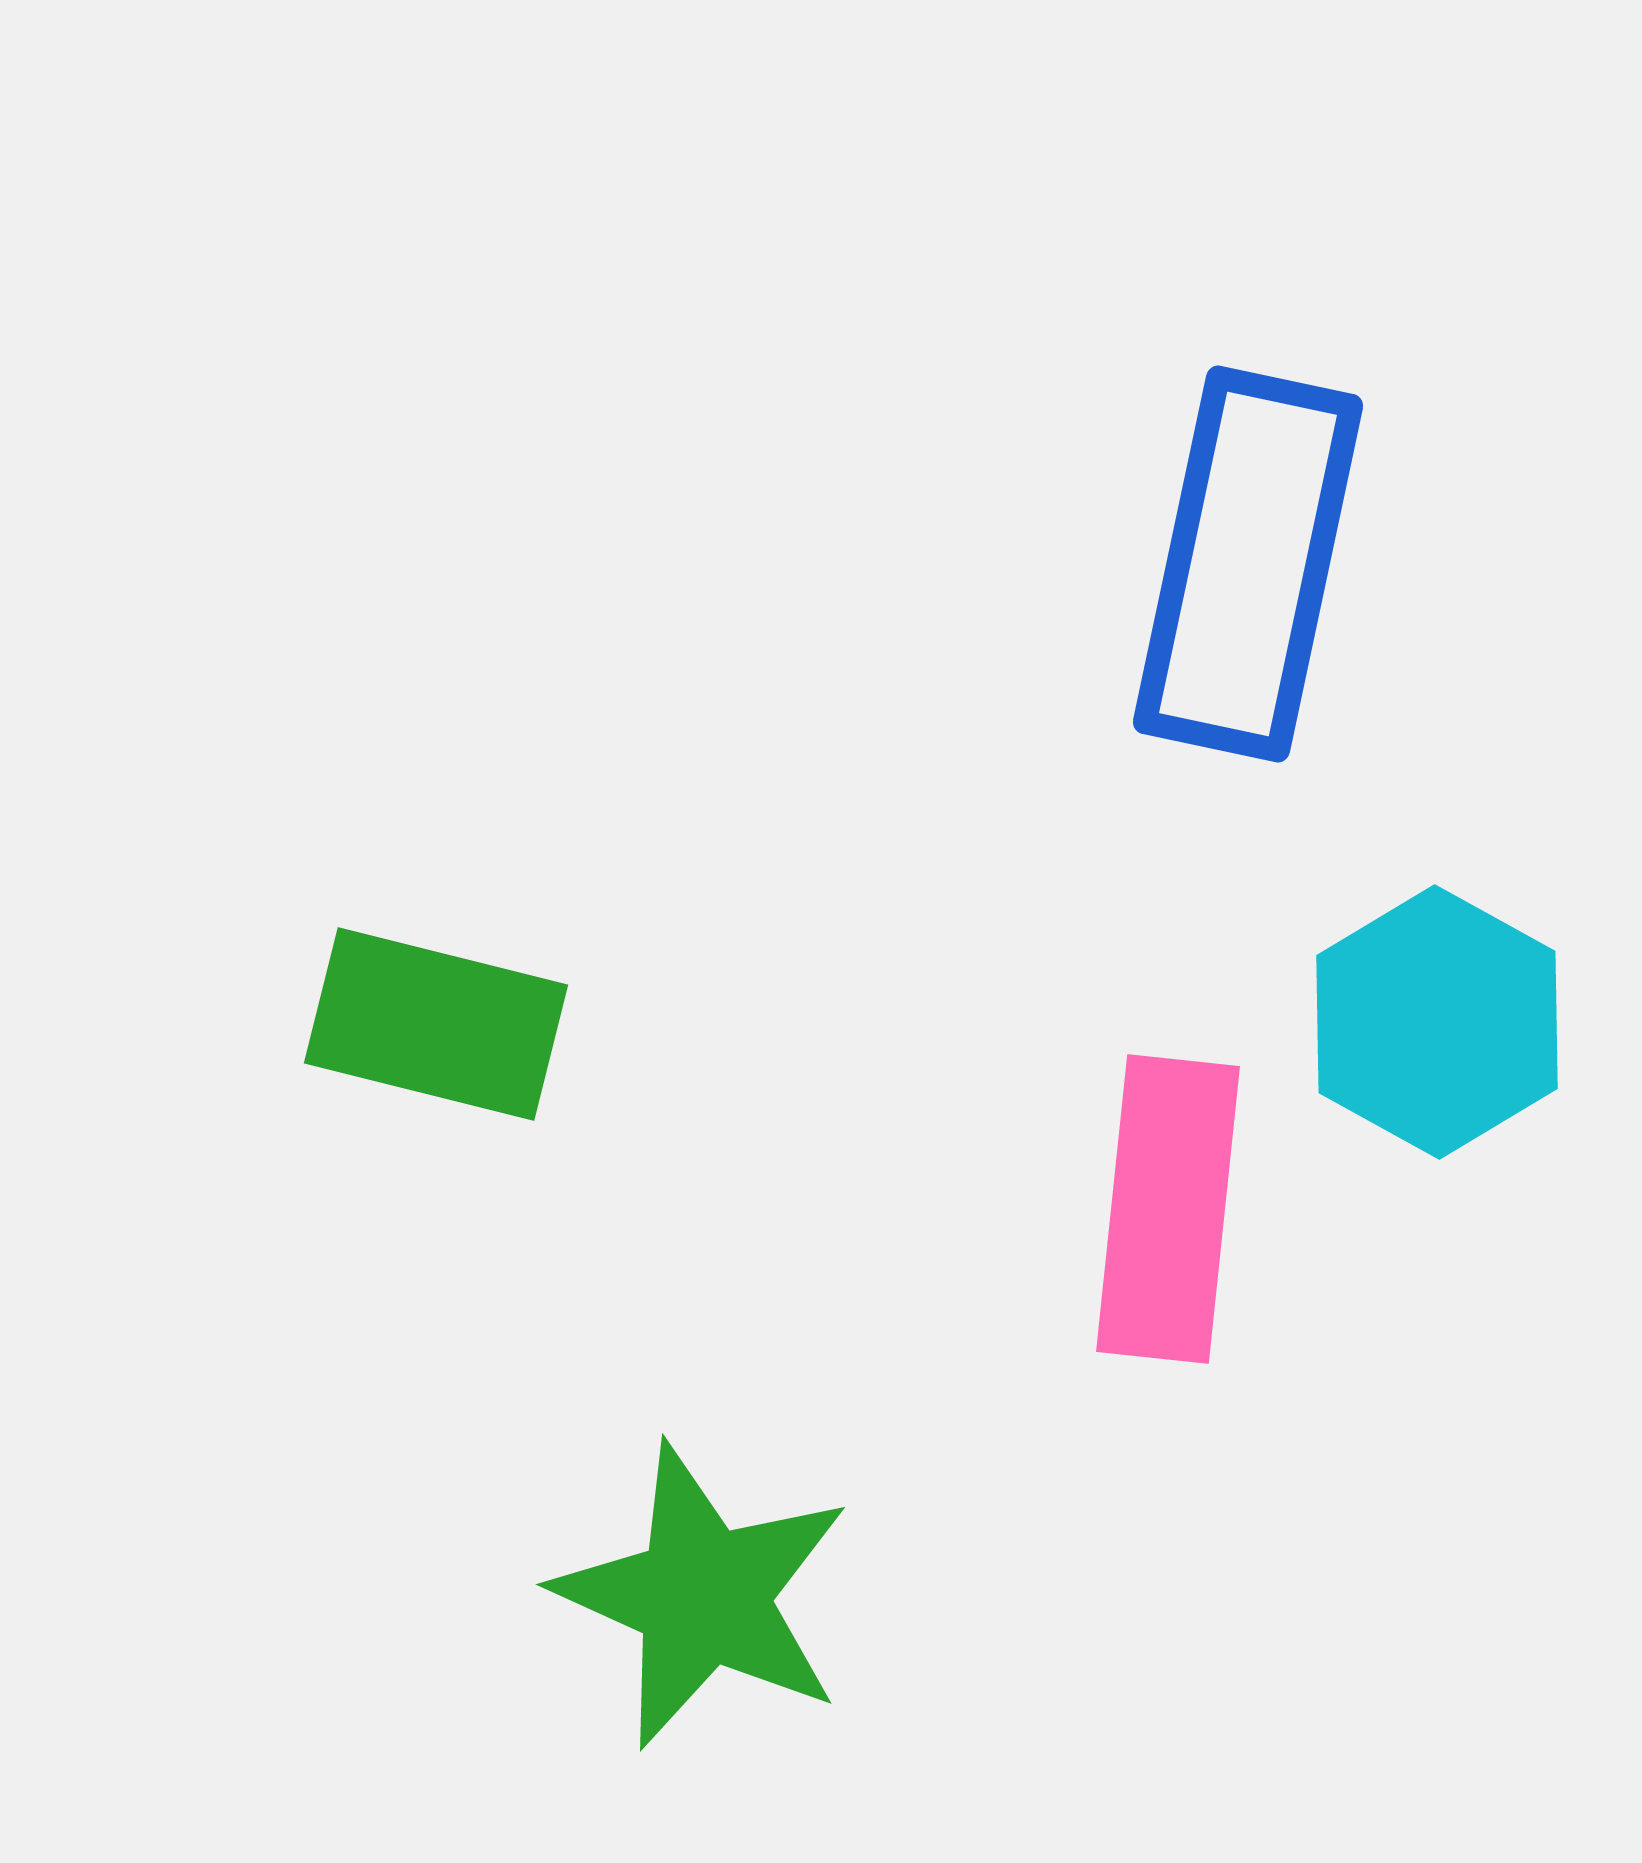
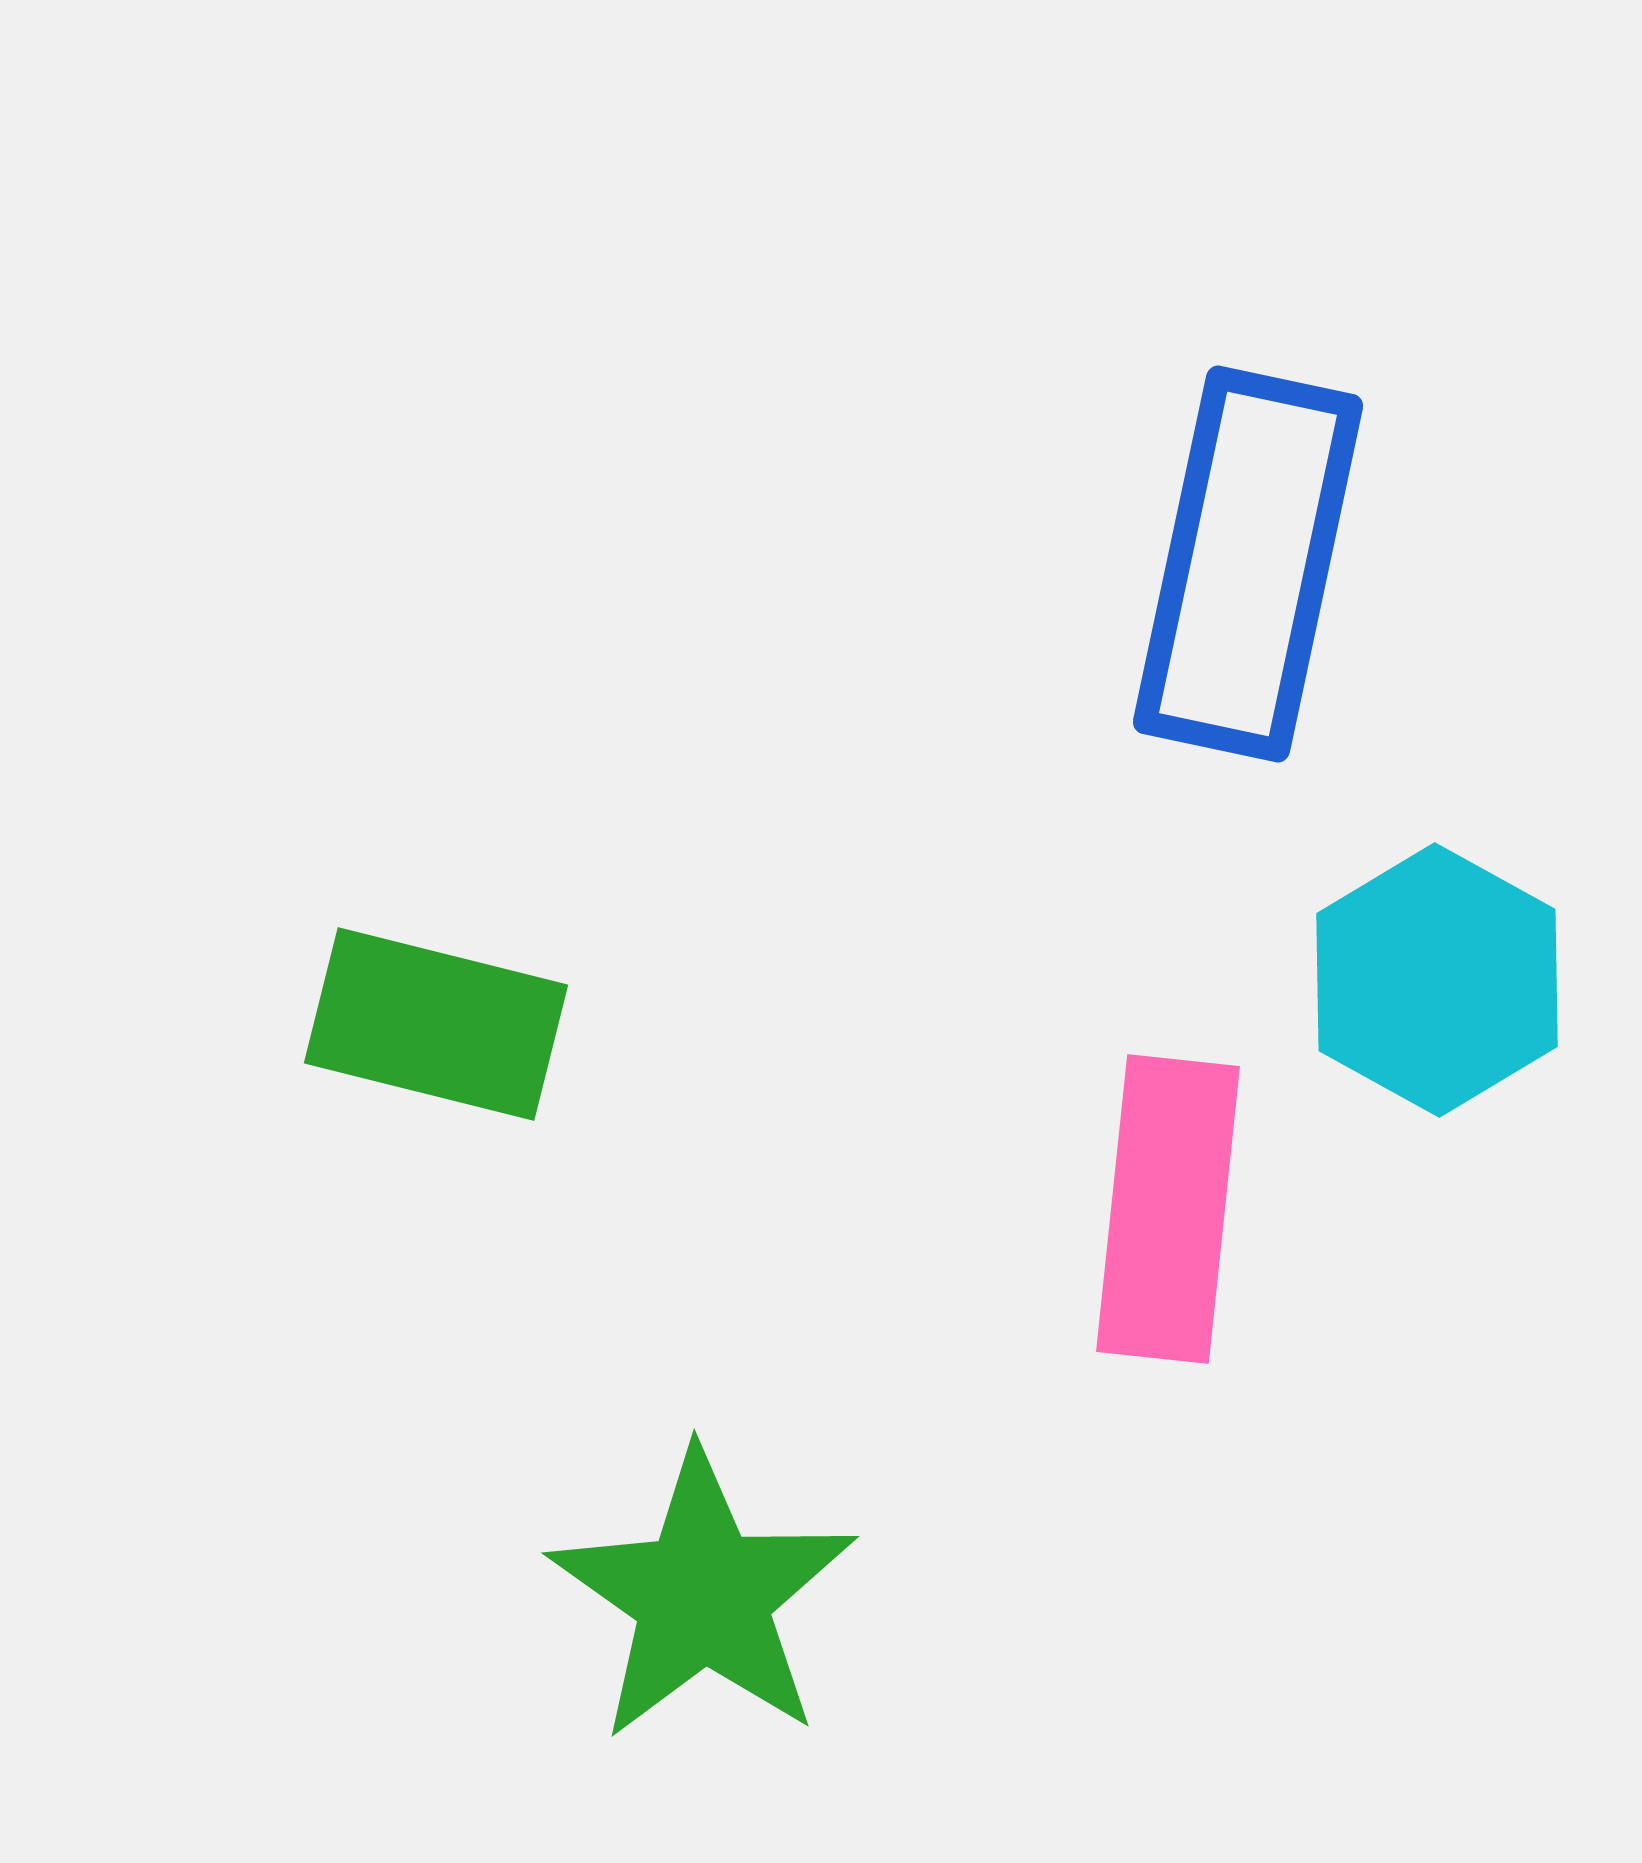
cyan hexagon: moved 42 px up
green star: rotated 11 degrees clockwise
